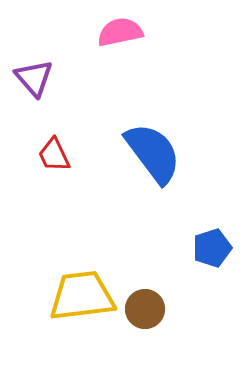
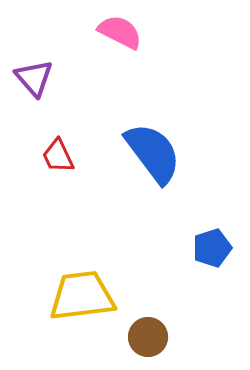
pink semicircle: rotated 39 degrees clockwise
red trapezoid: moved 4 px right, 1 px down
brown circle: moved 3 px right, 28 px down
